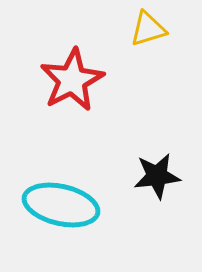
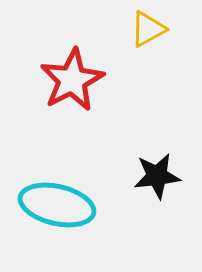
yellow triangle: rotated 12 degrees counterclockwise
cyan ellipse: moved 4 px left
